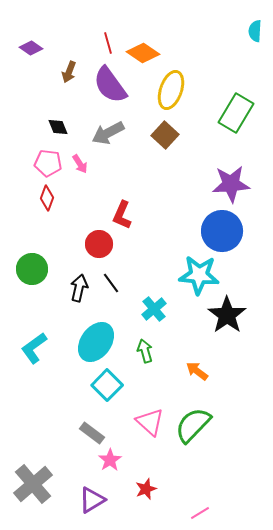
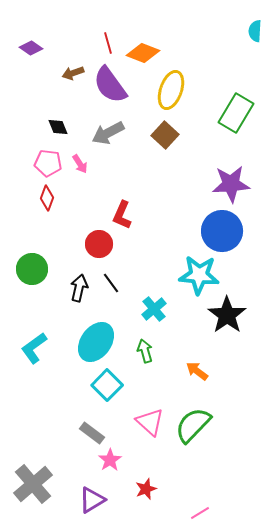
orange diamond: rotated 12 degrees counterclockwise
brown arrow: moved 4 px right, 1 px down; rotated 50 degrees clockwise
